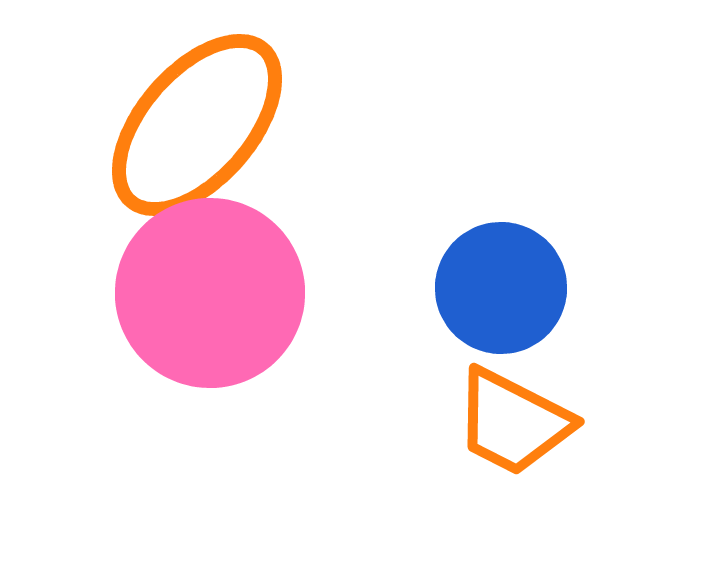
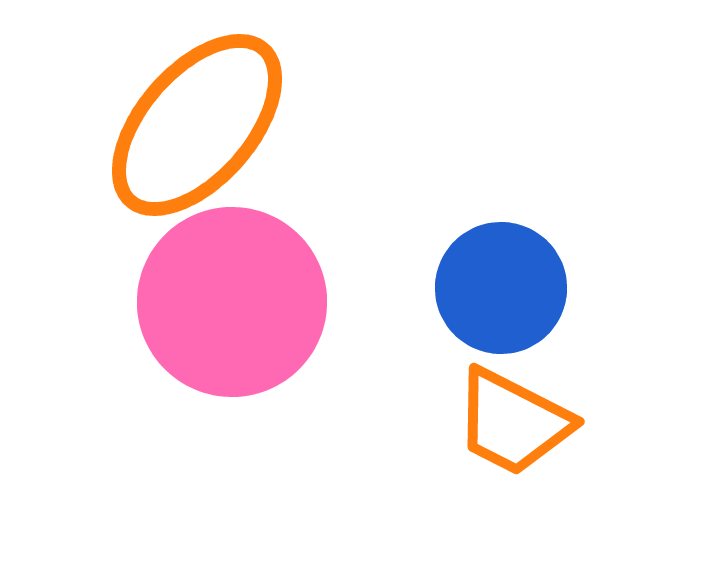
pink circle: moved 22 px right, 9 px down
